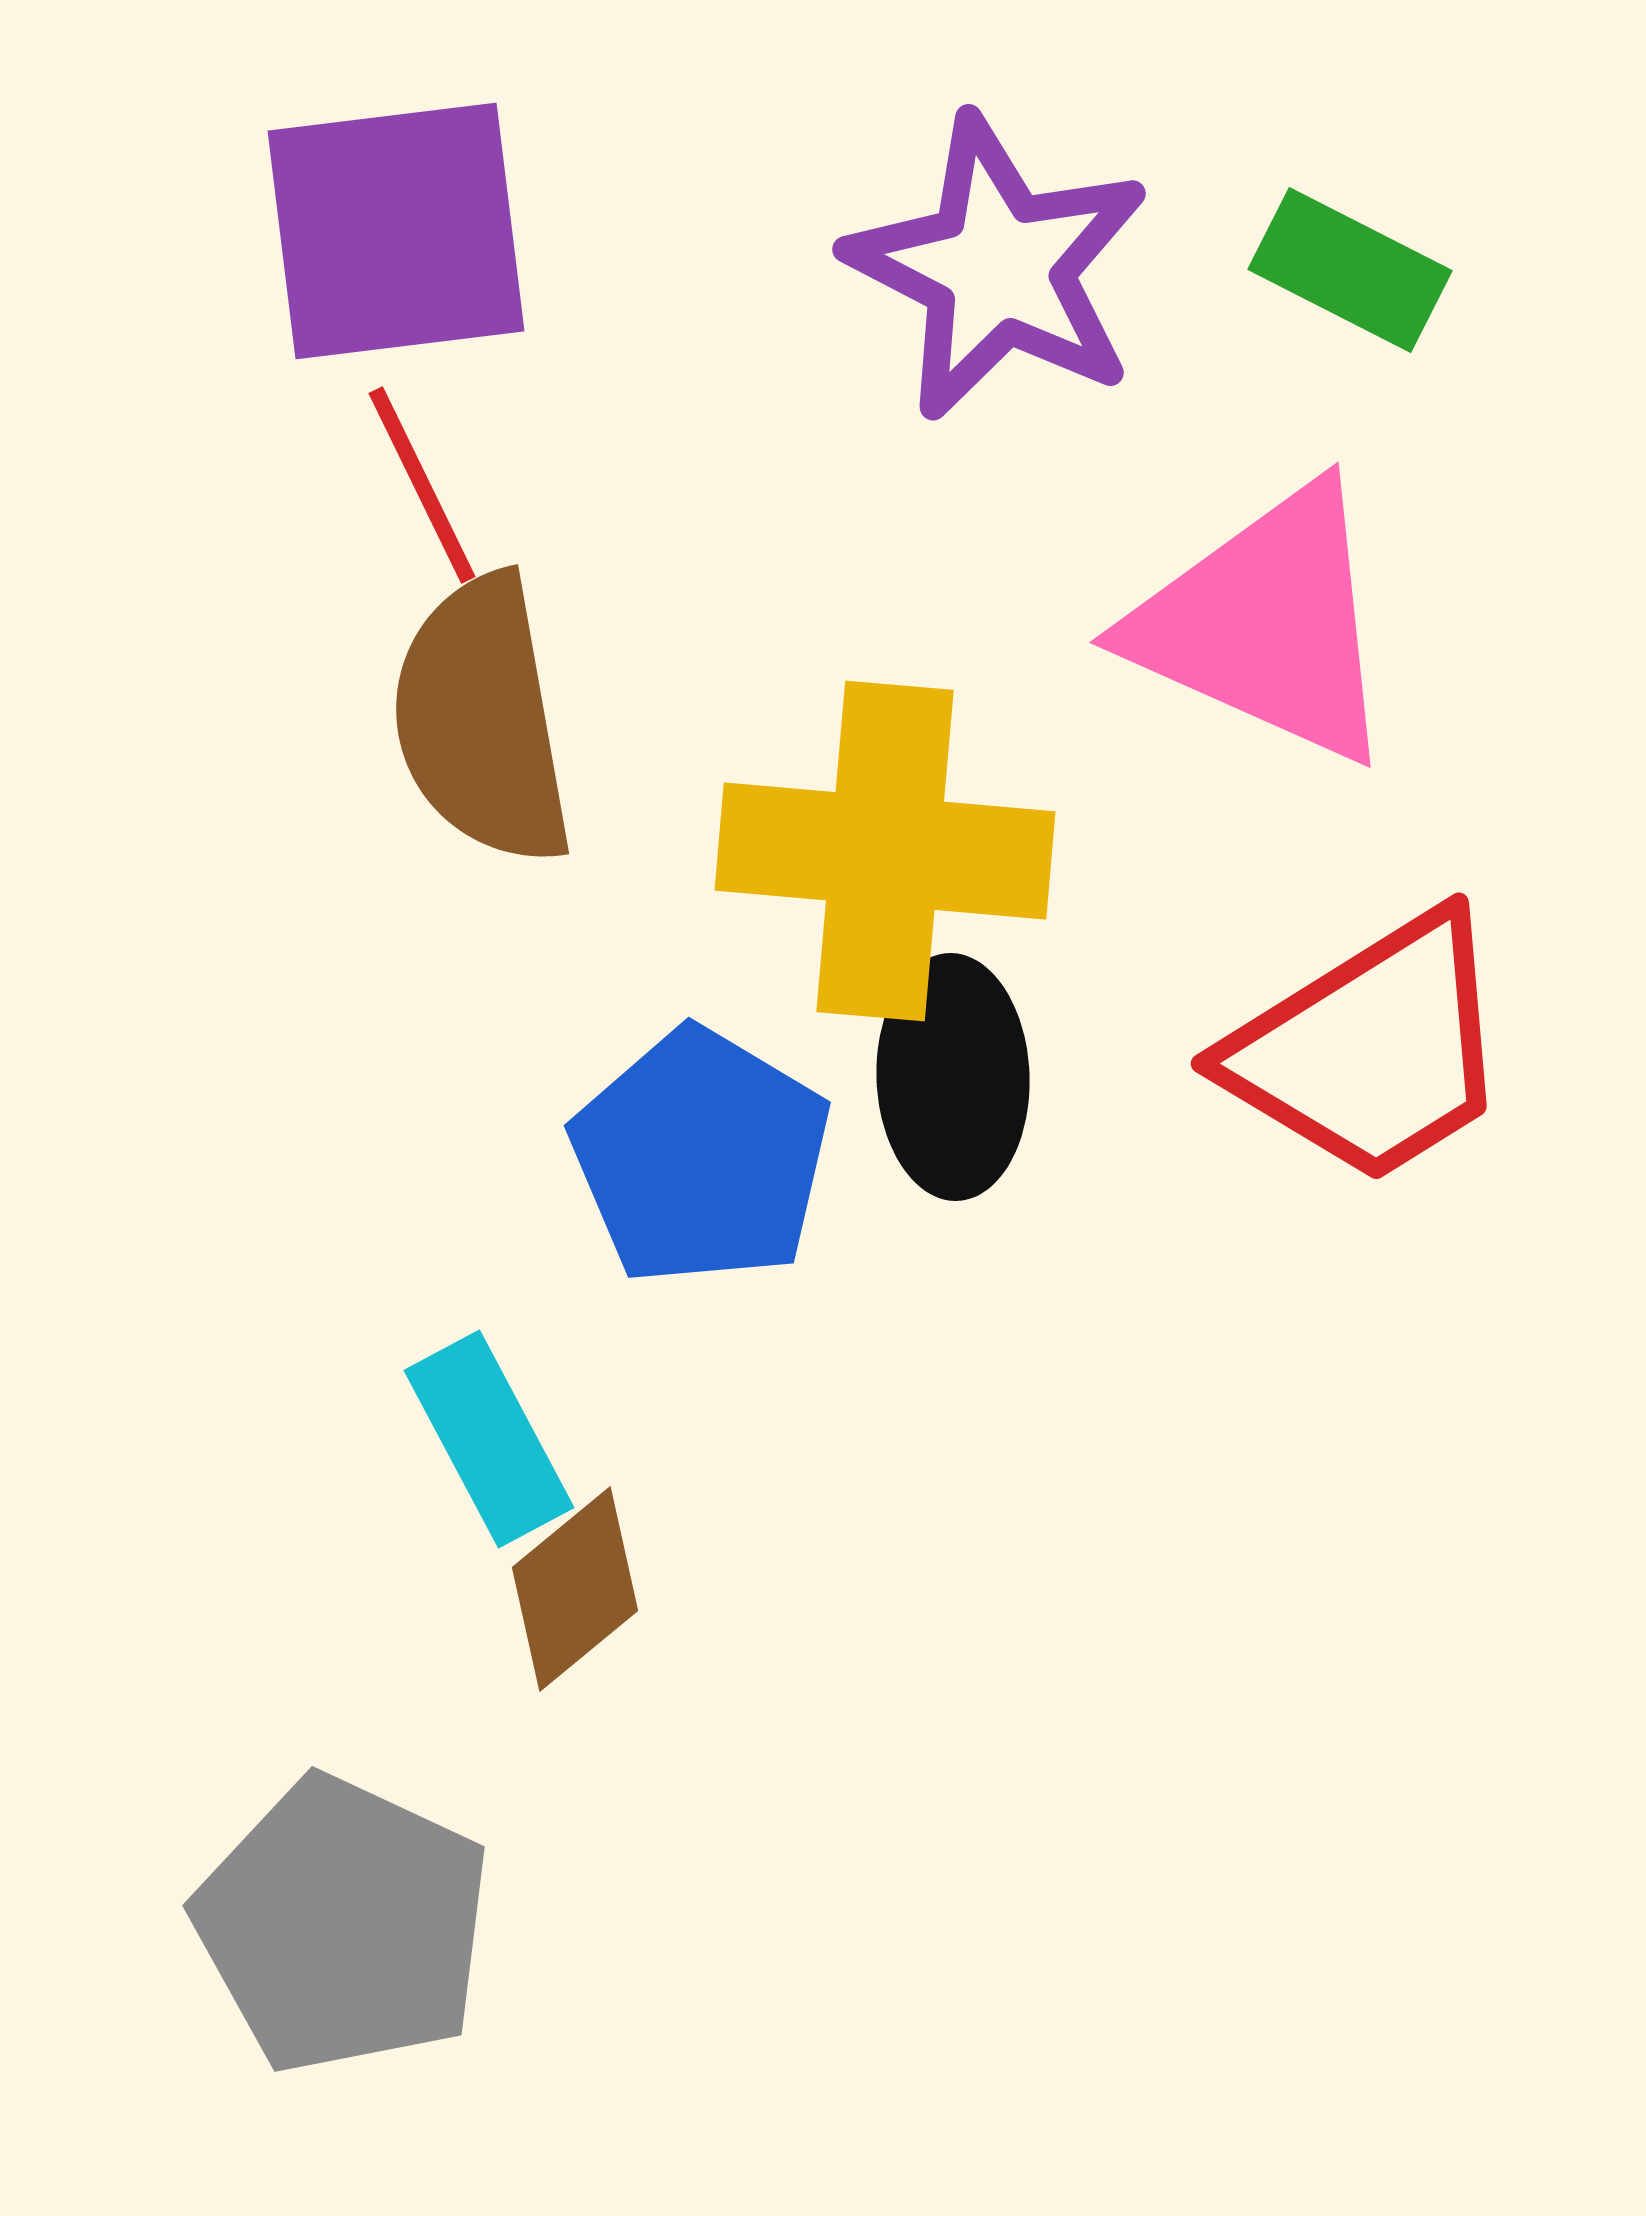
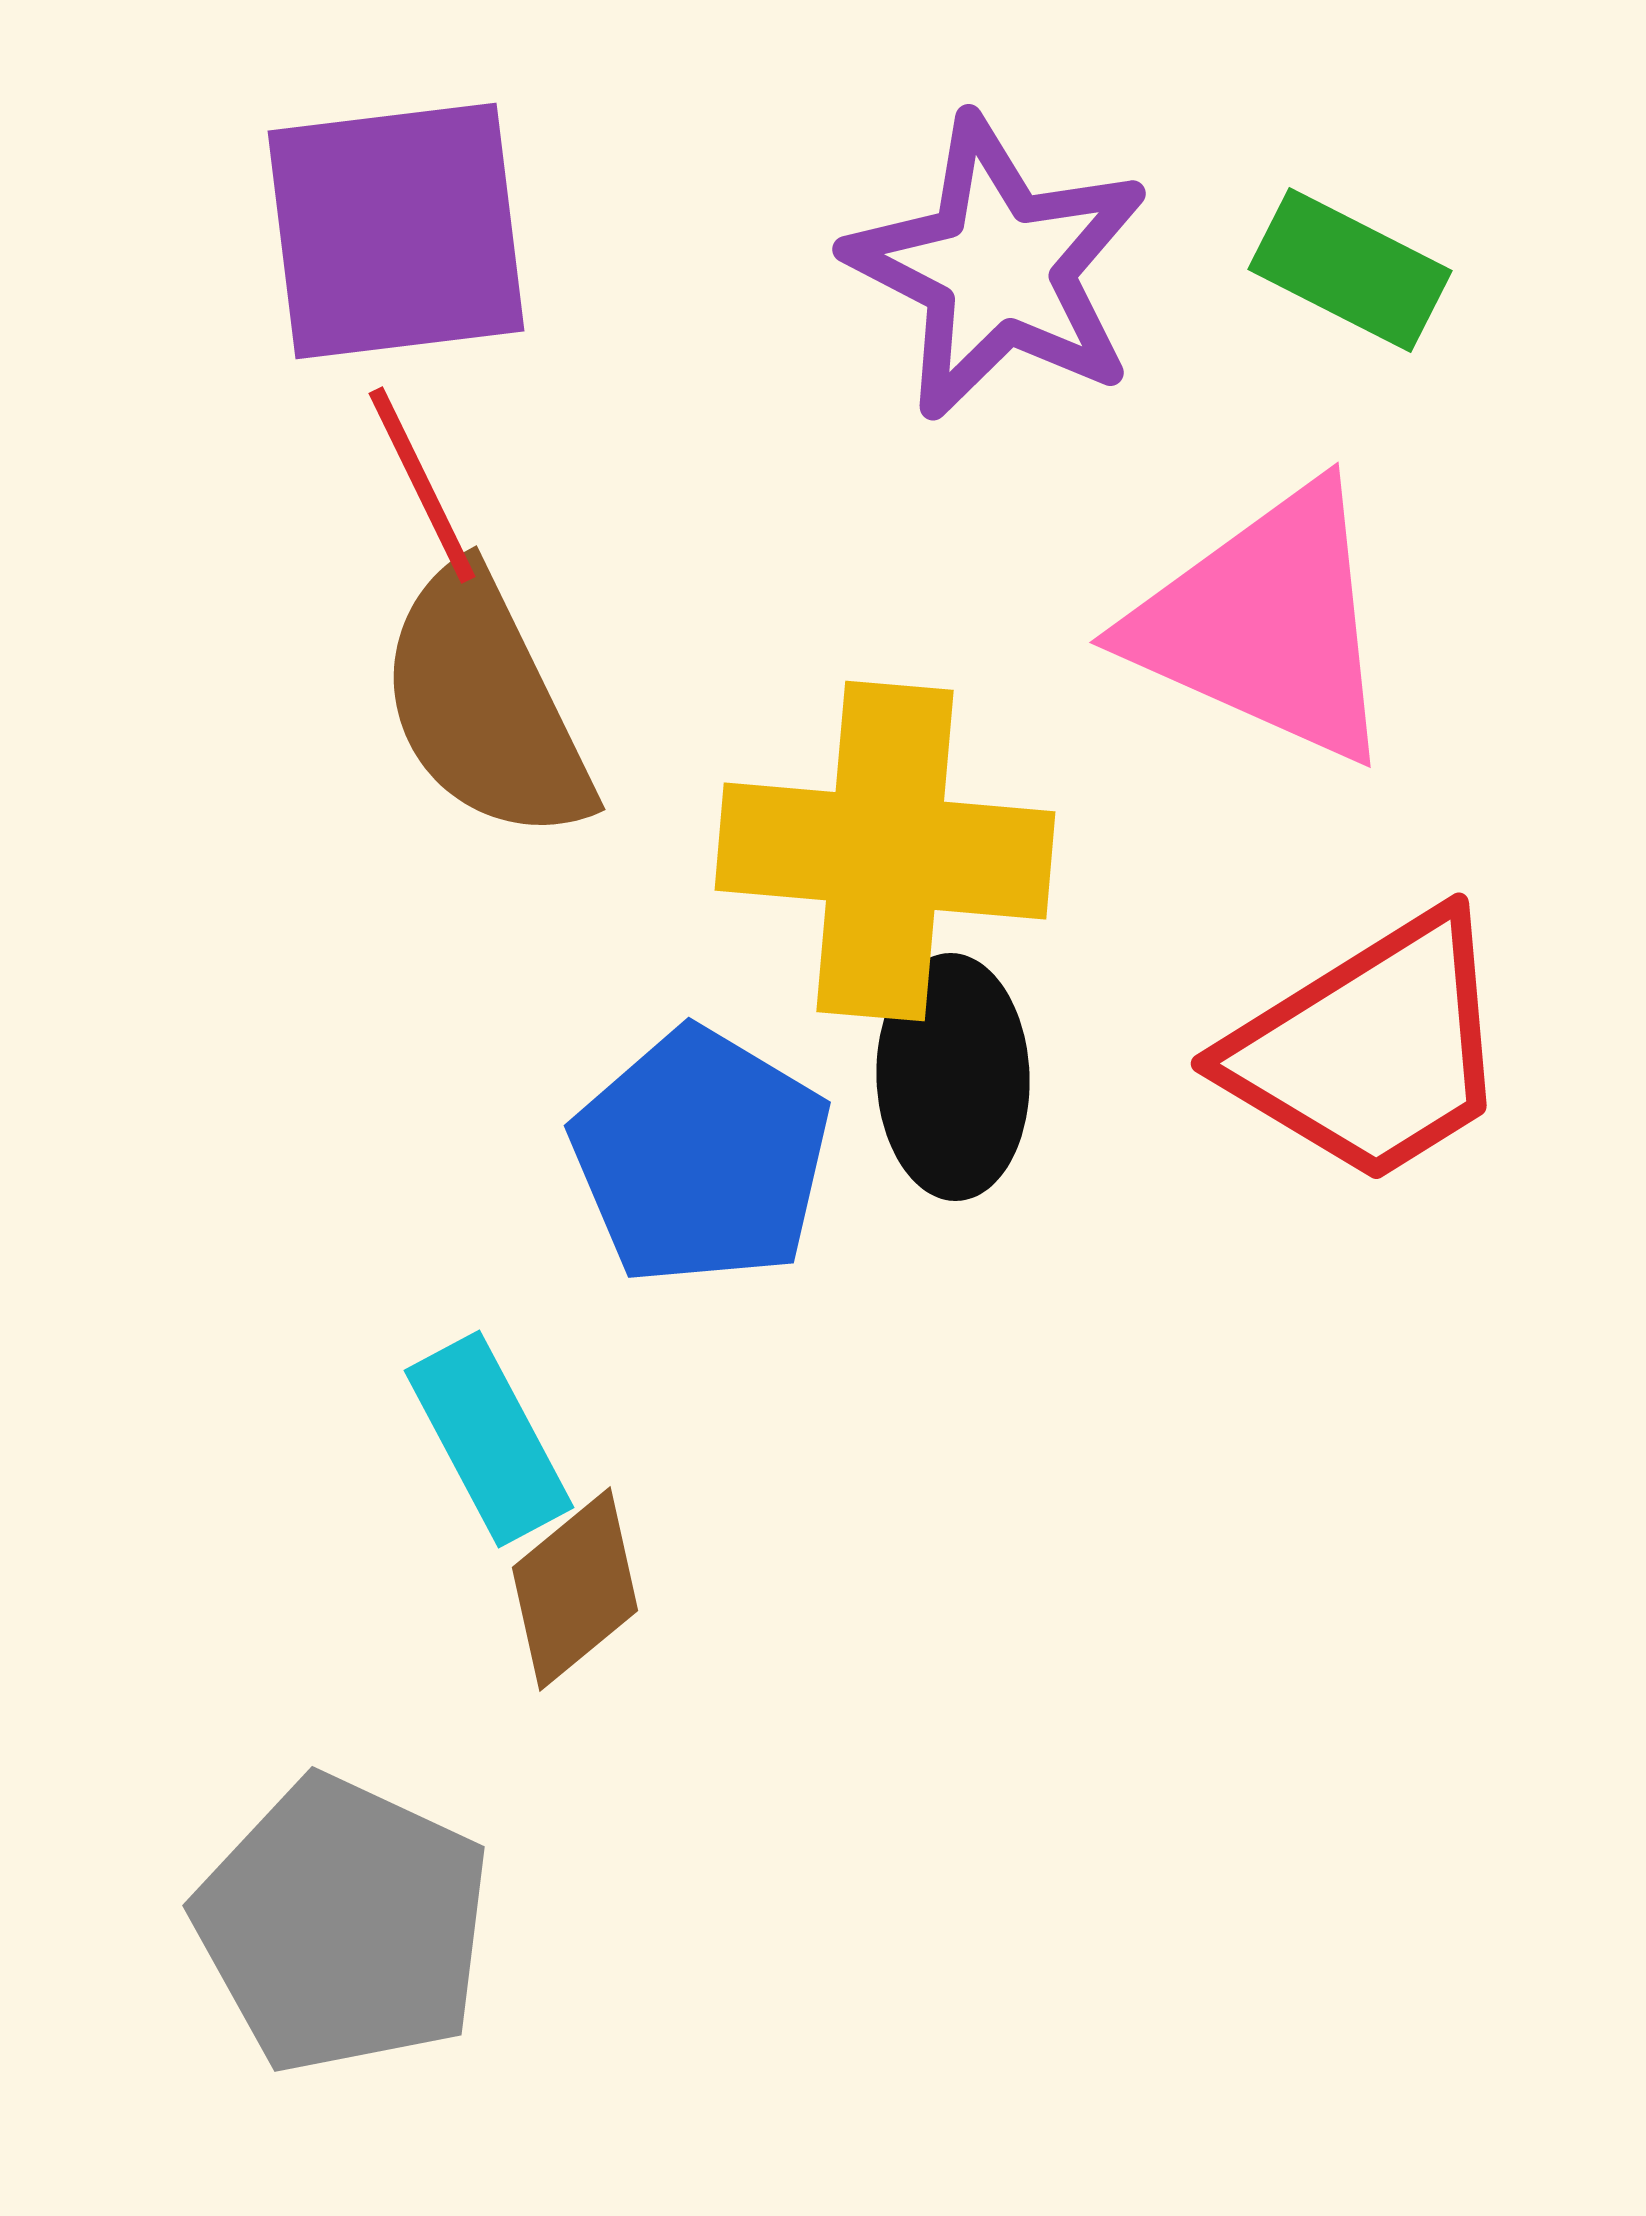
brown semicircle: moved 3 px right, 15 px up; rotated 16 degrees counterclockwise
